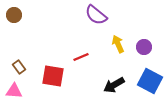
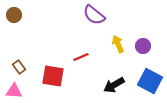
purple semicircle: moved 2 px left
purple circle: moved 1 px left, 1 px up
